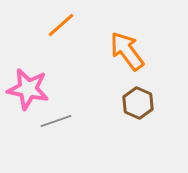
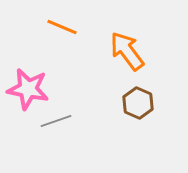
orange line: moved 1 px right, 2 px down; rotated 64 degrees clockwise
